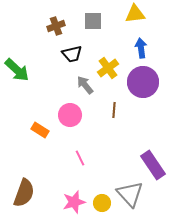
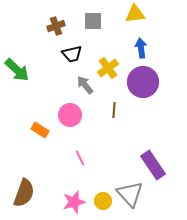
yellow circle: moved 1 px right, 2 px up
